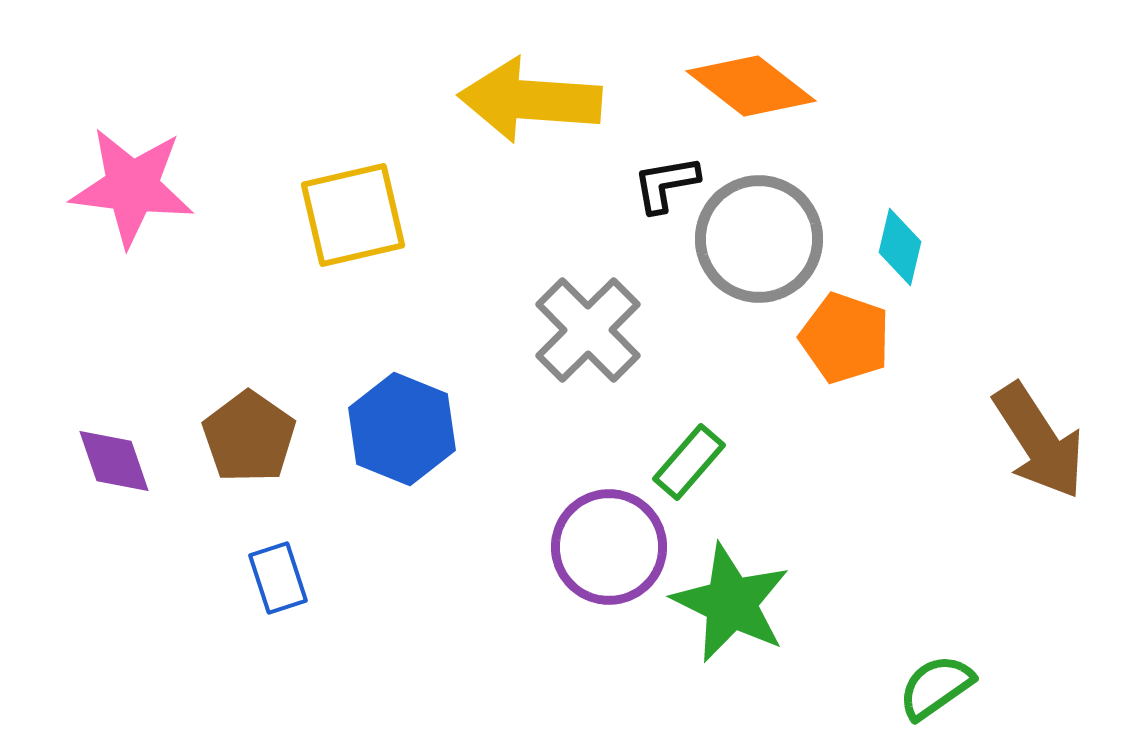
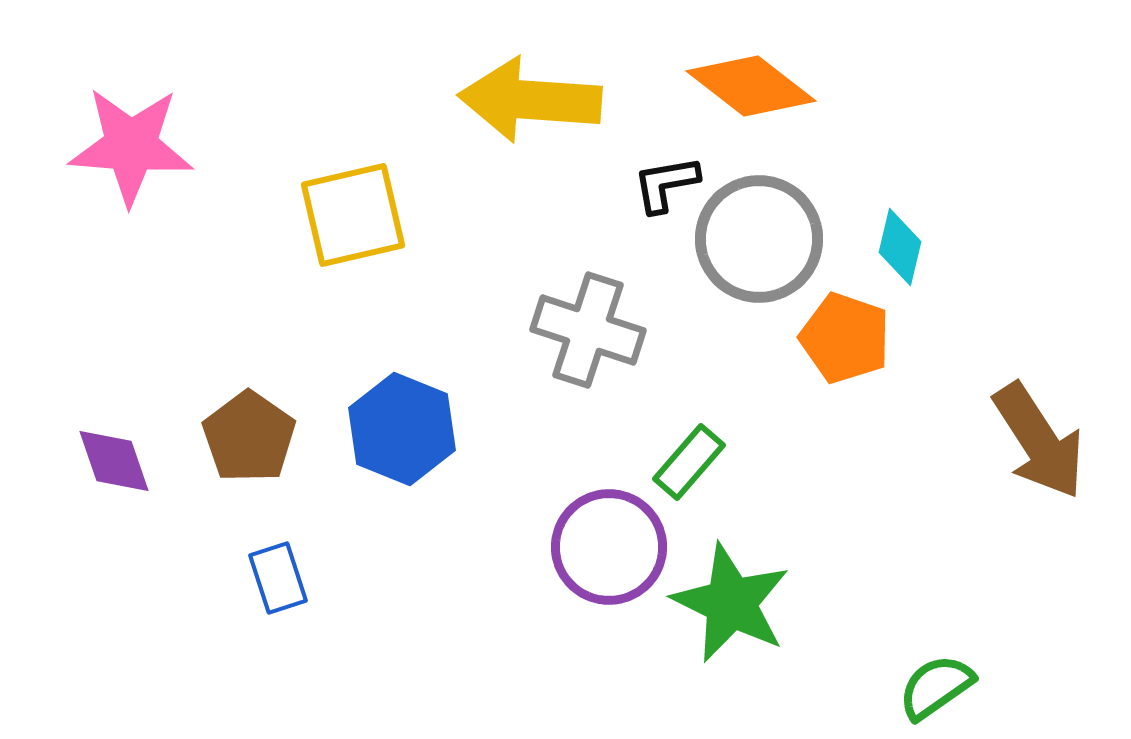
pink star: moved 1 px left, 41 px up; rotated 3 degrees counterclockwise
gray cross: rotated 27 degrees counterclockwise
